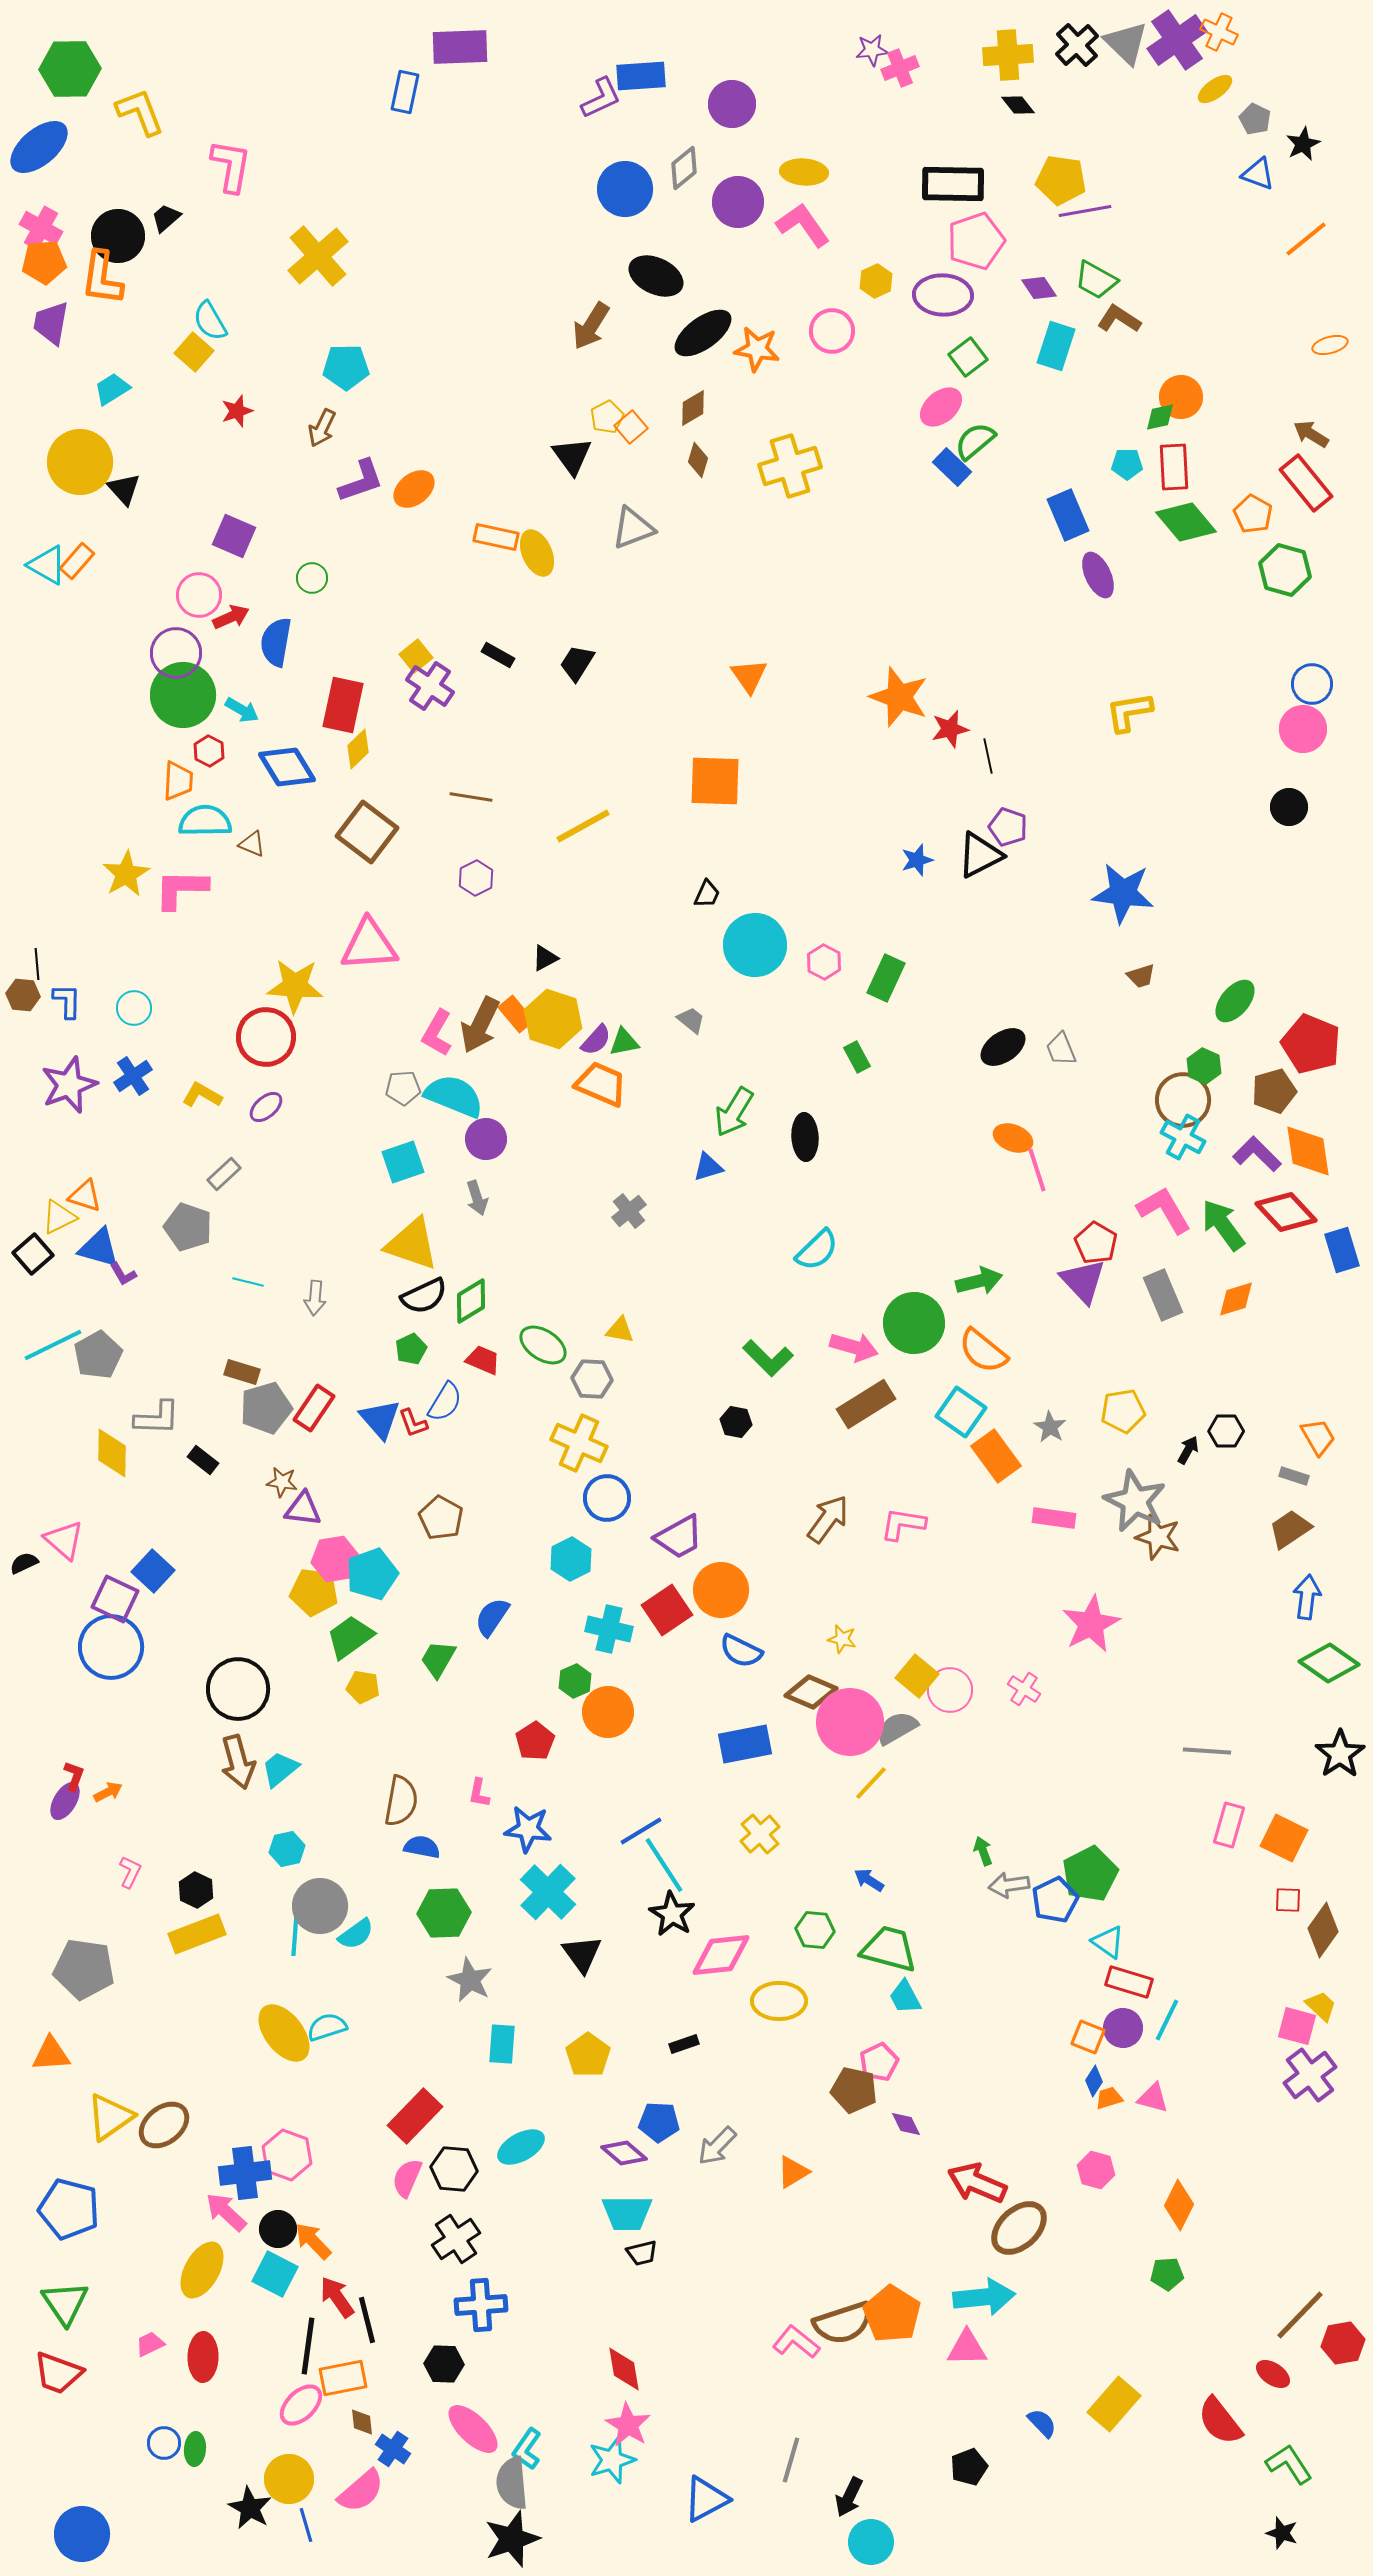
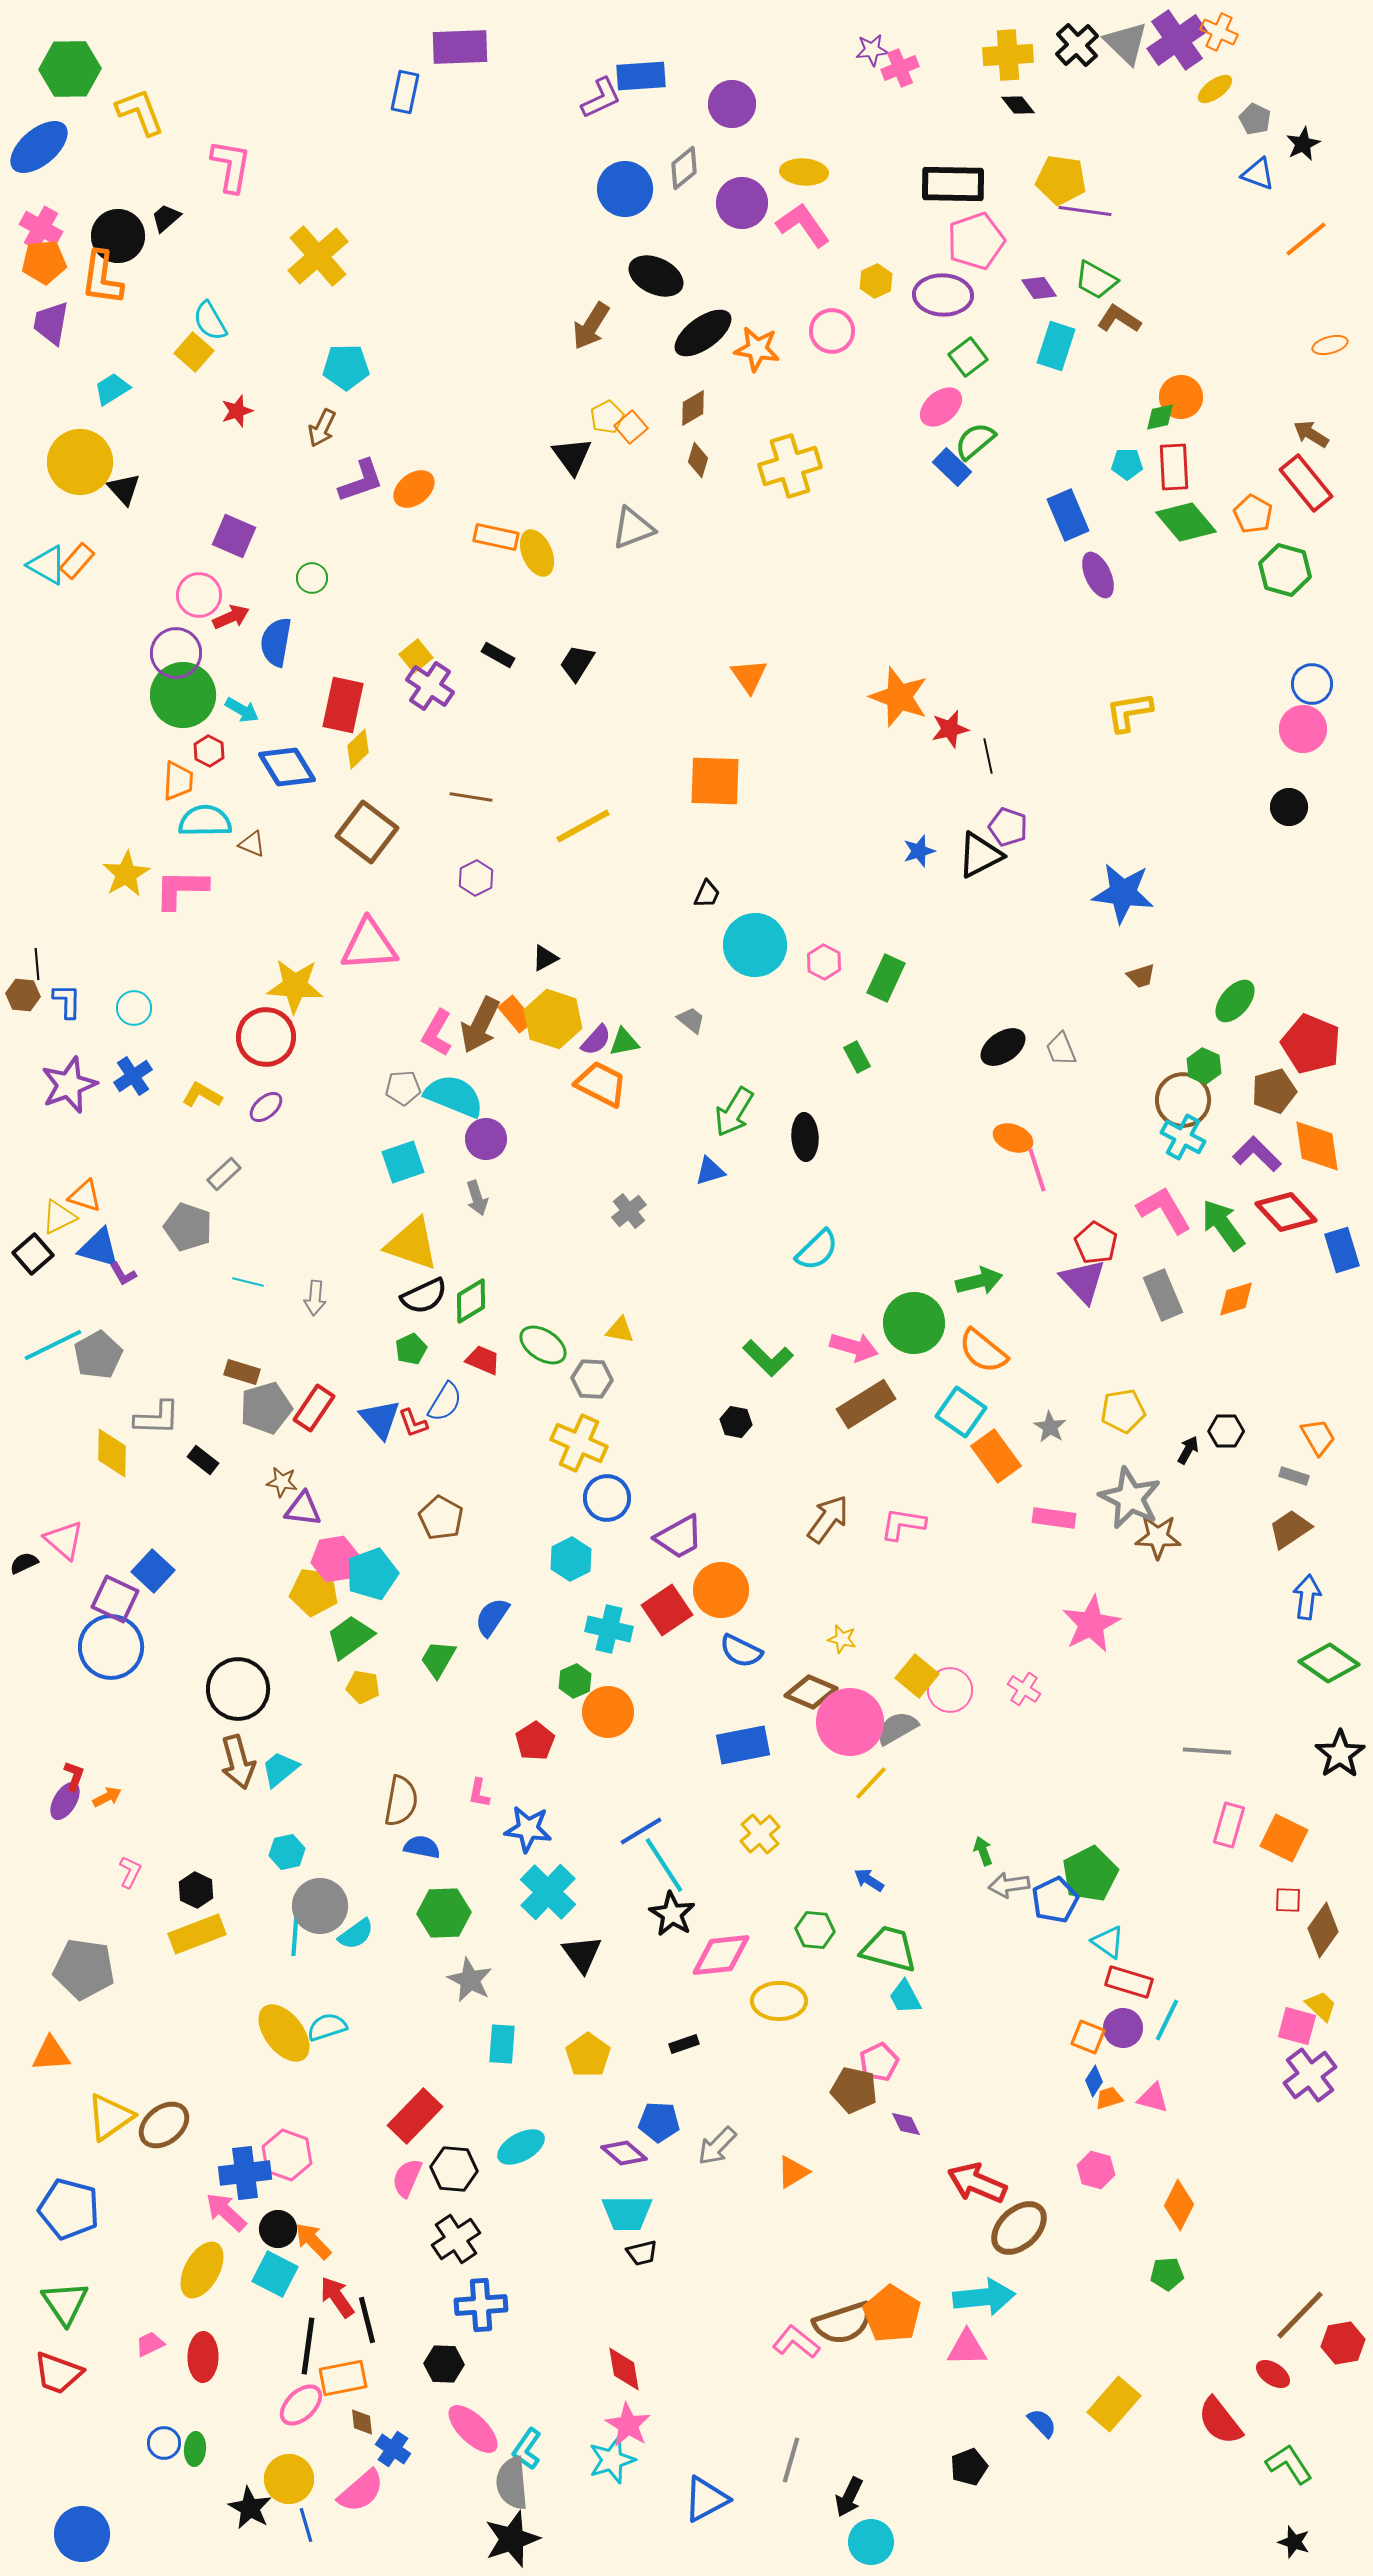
purple circle at (738, 202): moved 4 px right, 1 px down
purple line at (1085, 211): rotated 18 degrees clockwise
blue star at (917, 860): moved 2 px right, 9 px up
orange trapezoid at (601, 1084): rotated 4 degrees clockwise
orange diamond at (1308, 1151): moved 9 px right, 5 px up
blue triangle at (708, 1167): moved 2 px right, 4 px down
gray star at (1135, 1501): moved 5 px left, 3 px up
brown star at (1158, 1537): rotated 15 degrees counterclockwise
blue rectangle at (745, 1744): moved 2 px left, 1 px down
orange arrow at (108, 1792): moved 1 px left, 5 px down
cyan hexagon at (287, 1849): moved 3 px down
black star at (1282, 2533): moved 12 px right, 9 px down
